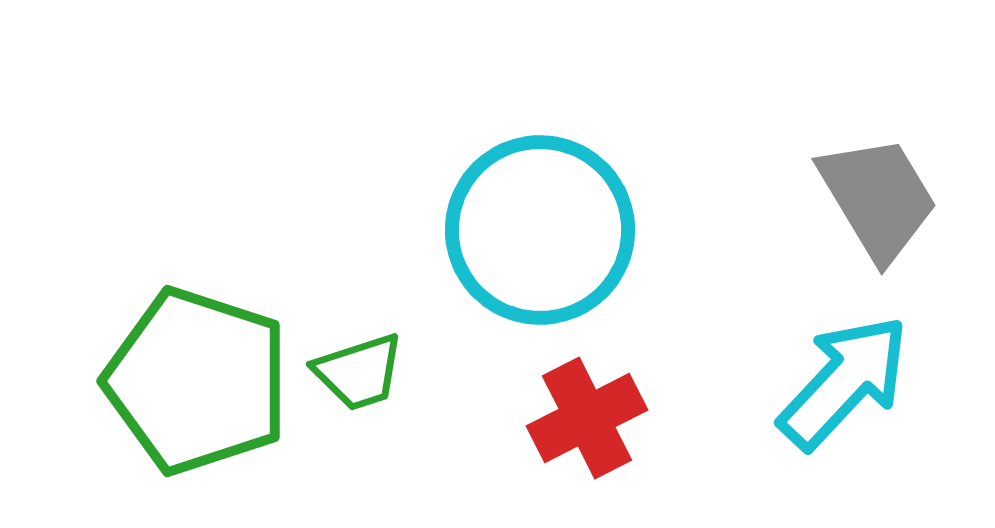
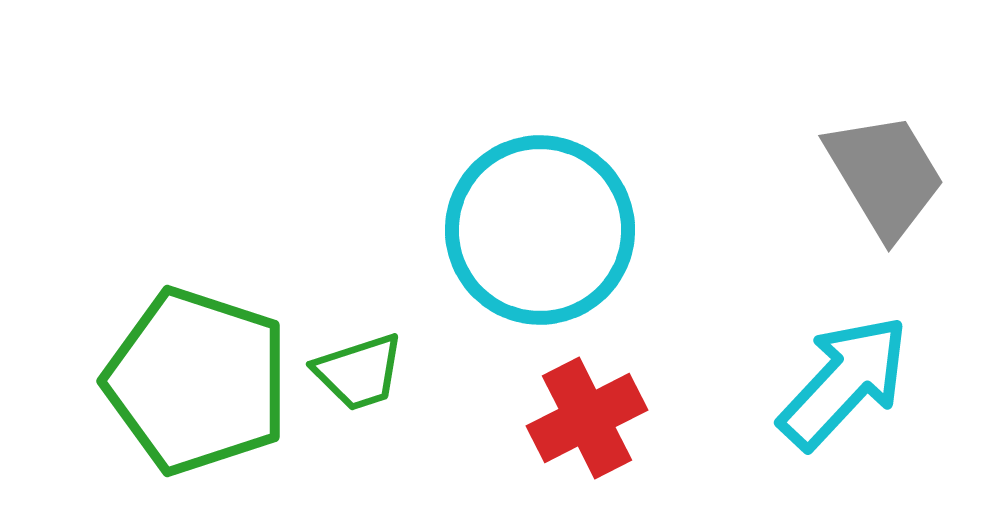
gray trapezoid: moved 7 px right, 23 px up
